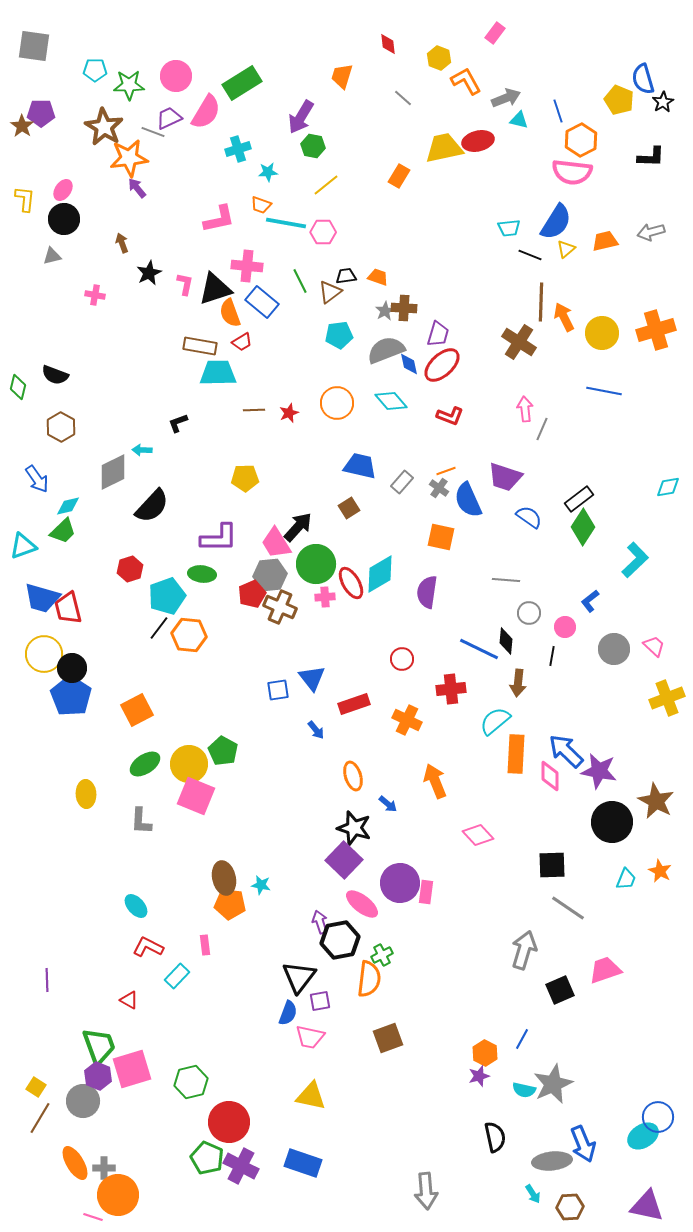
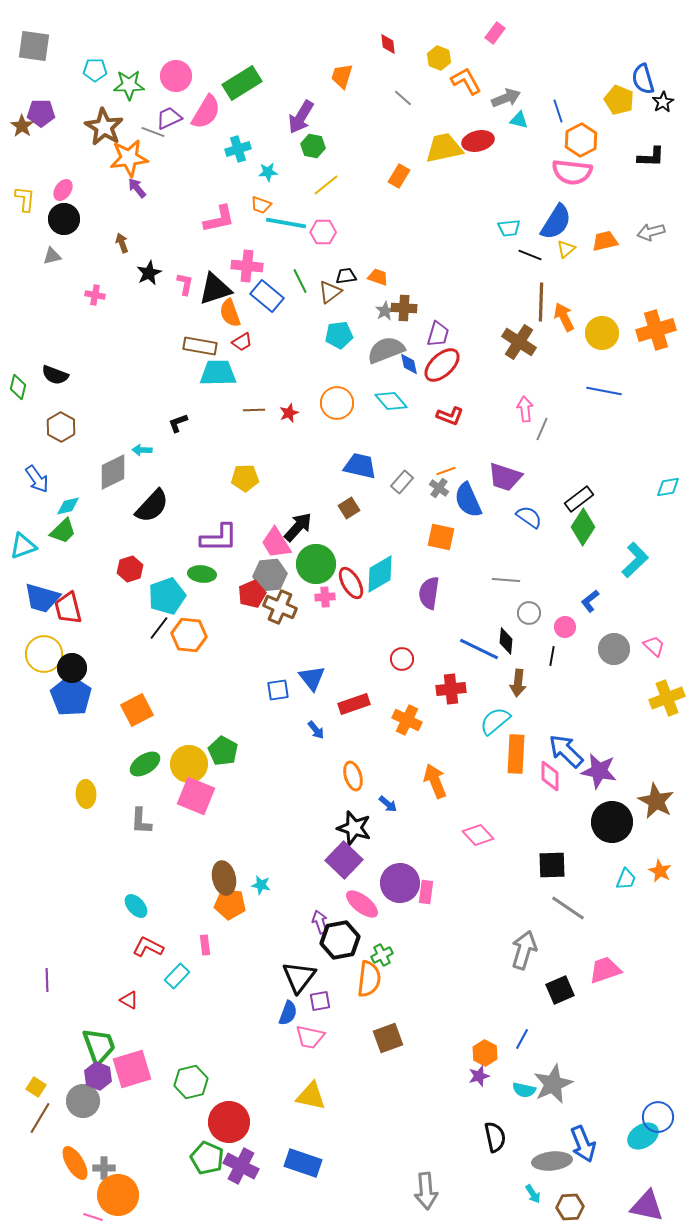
blue rectangle at (262, 302): moved 5 px right, 6 px up
purple semicircle at (427, 592): moved 2 px right, 1 px down
